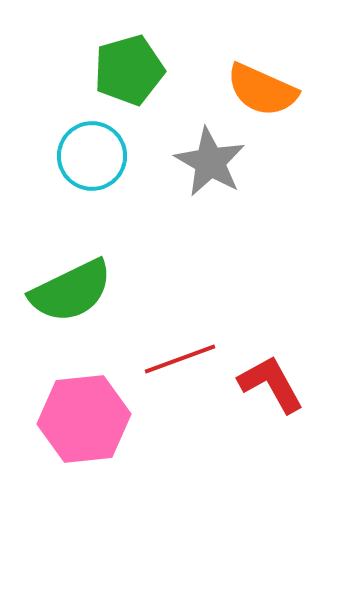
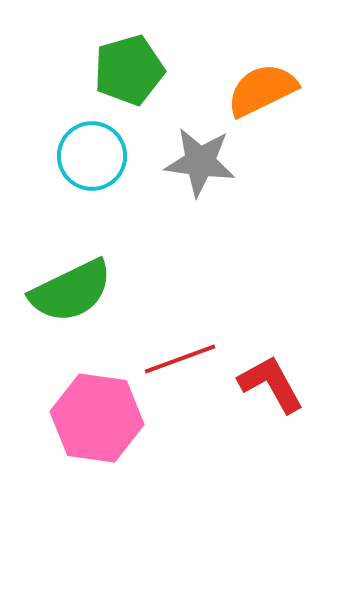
orange semicircle: rotated 130 degrees clockwise
gray star: moved 10 px left; rotated 22 degrees counterclockwise
pink hexagon: moved 13 px right, 1 px up; rotated 14 degrees clockwise
